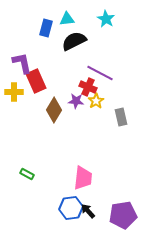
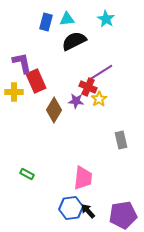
blue rectangle: moved 6 px up
purple line: rotated 60 degrees counterclockwise
yellow star: moved 3 px right, 2 px up
gray rectangle: moved 23 px down
